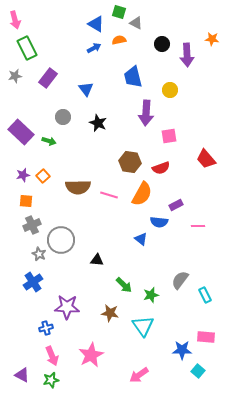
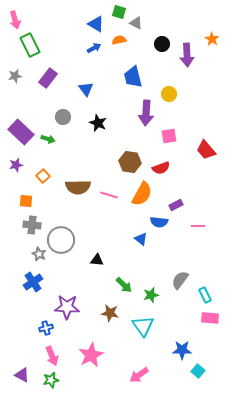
orange star at (212, 39): rotated 24 degrees clockwise
green rectangle at (27, 48): moved 3 px right, 3 px up
yellow circle at (170, 90): moved 1 px left, 4 px down
green arrow at (49, 141): moved 1 px left, 2 px up
red trapezoid at (206, 159): moved 9 px up
purple star at (23, 175): moved 7 px left, 10 px up
gray cross at (32, 225): rotated 30 degrees clockwise
pink rectangle at (206, 337): moved 4 px right, 19 px up
